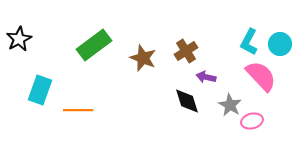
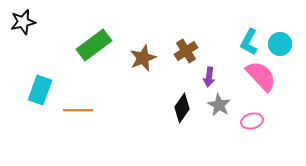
black star: moved 4 px right, 17 px up; rotated 15 degrees clockwise
brown star: rotated 28 degrees clockwise
purple arrow: moved 3 px right; rotated 96 degrees counterclockwise
black diamond: moved 5 px left, 7 px down; rotated 52 degrees clockwise
gray star: moved 11 px left
